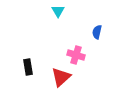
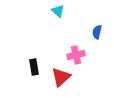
cyan triangle: rotated 16 degrees counterclockwise
pink cross: rotated 30 degrees counterclockwise
black rectangle: moved 6 px right
